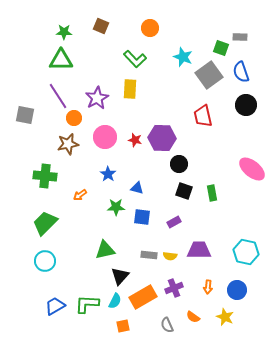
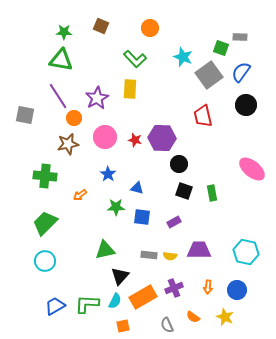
green triangle at (61, 60): rotated 10 degrees clockwise
blue semicircle at (241, 72): rotated 55 degrees clockwise
